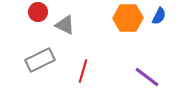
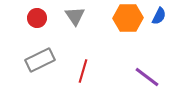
red circle: moved 1 px left, 6 px down
gray triangle: moved 10 px right, 9 px up; rotated 30 degrees clockwise
